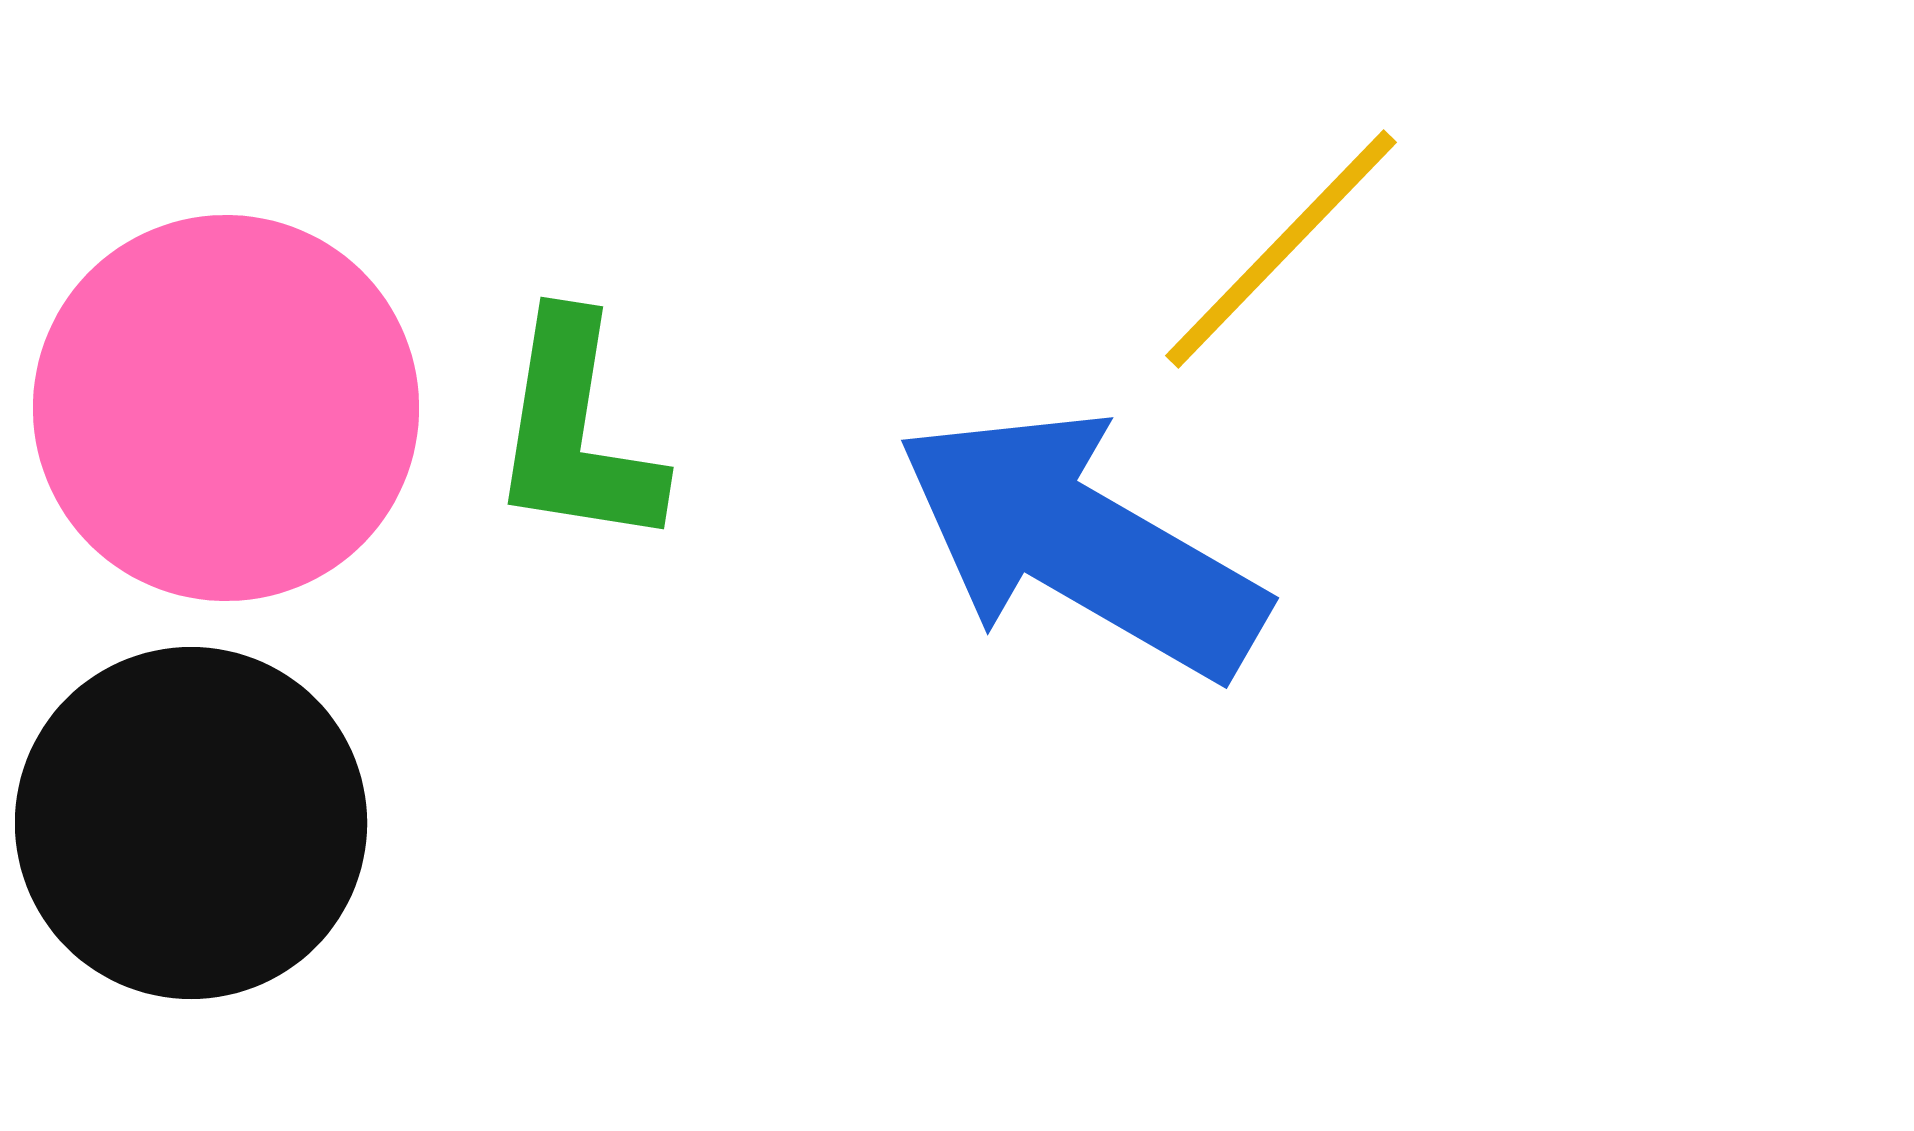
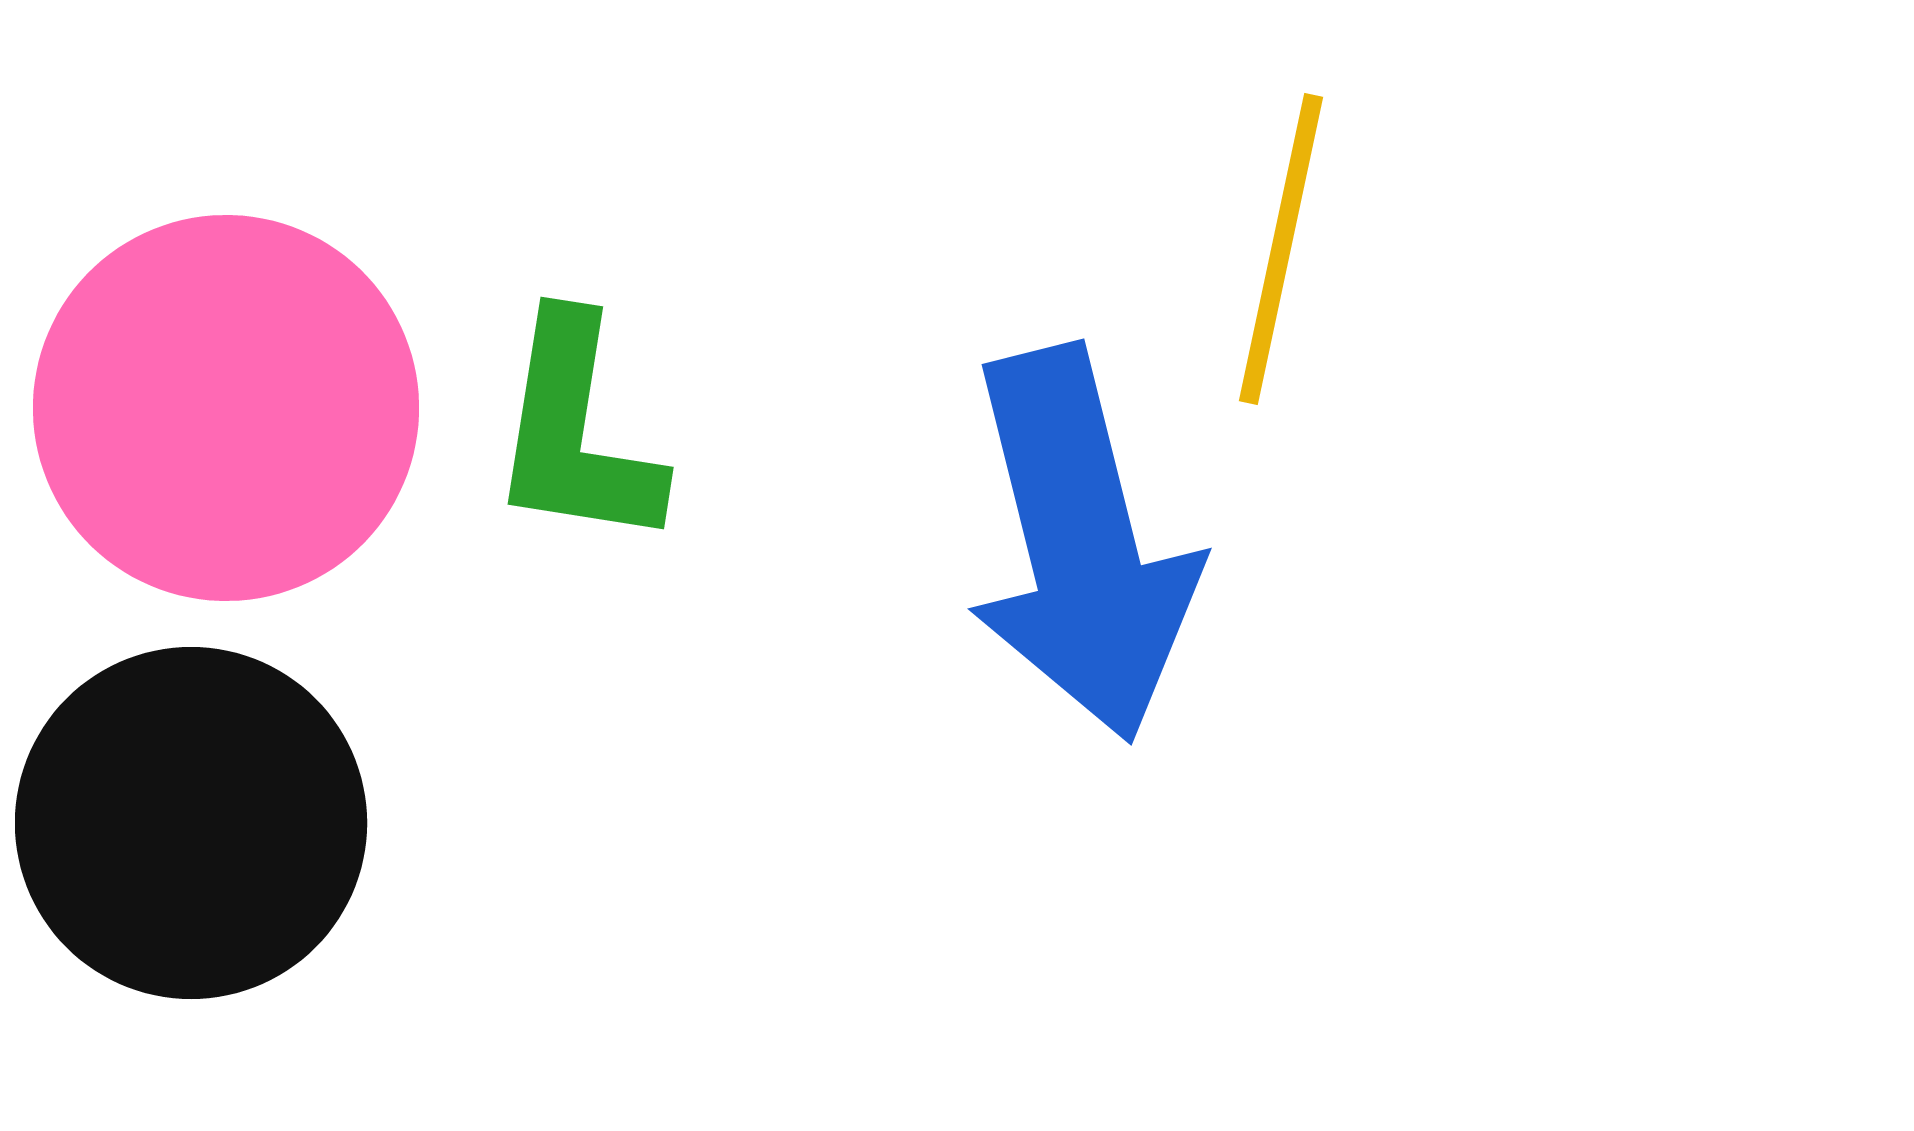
yellow line: rotated 32 degrees counterclockwise
blue arrow: rotated 134 degrees counterclockwise
